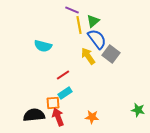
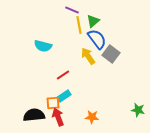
cyan rectangle: moved 1 px left, 3 px down
